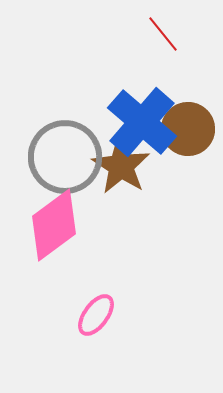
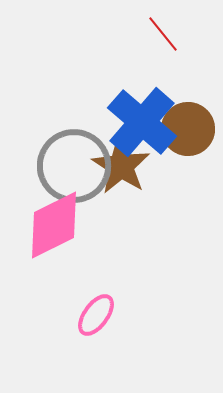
gray circle: moved 9 px right, 9 px down
pink diamond: rotated 10 degrees clockwise
